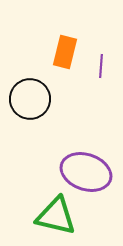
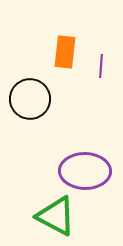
orange rectangle: rotated 8 degrees counterclockwise
purple ellipse: moved 1 px left, 1 px up; rotated 18 degrees counterclockwise
green triangle: rotated 15 degrees clockwise
